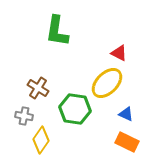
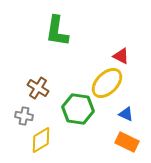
red triangle: moved 2 px right, 3 px down
green hexagon: moved 3 px right
yellow diamond: rotated 24 degrees clockwise
